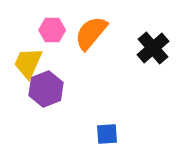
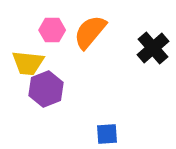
orange semicircle: moved 1 px left, 1 px up
yellow trapezoid: rotated 108 degrees counterclockwise
